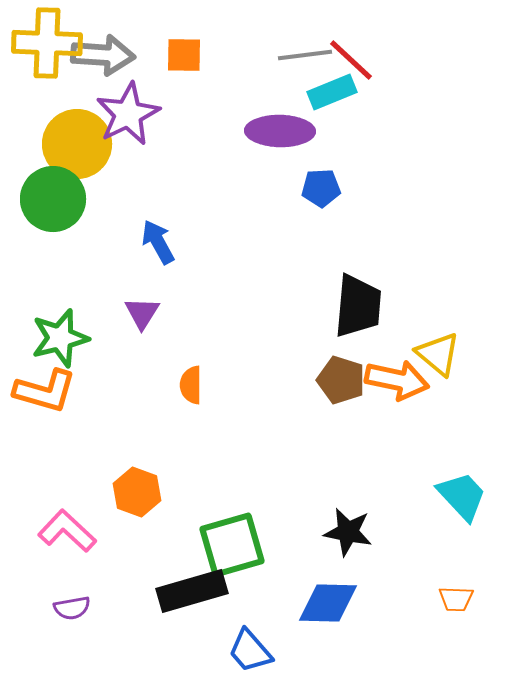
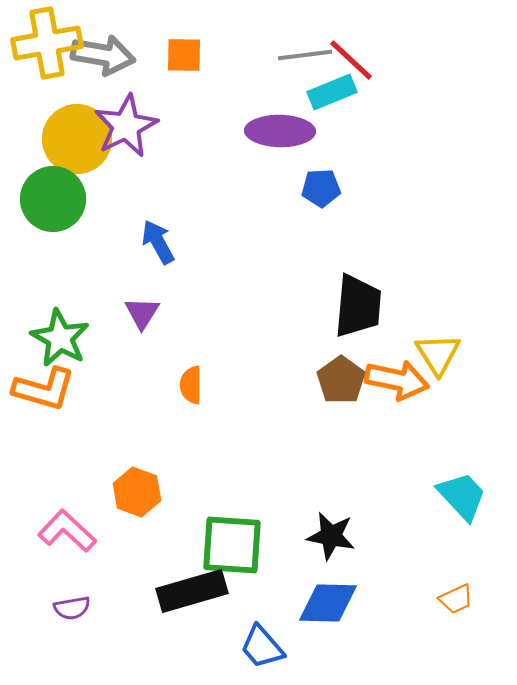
yellow cross: rotated 12 degrees counterclockwise
gray arrow: rotated 6 degrees clockwise
purple star: moved 2 px left, 12 px down
yellow circle: moved 5 px up
green star: rotated 28 degrees counterclockwise
yellow triangle: rotated 18 degrees clockwise
brown pentagon: rotated 18 degrees clockwise
orange L-shape: moved 1 px left, 2 px up
black star: moved 17 px left, 4 px down
green square: rotated 20 degrees clockwise
orange trapezoid: rotated 27 degrees counterclockwise
blue trapezoid: moved 12 px right, 4 px up
